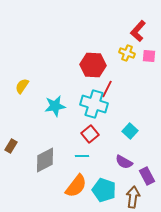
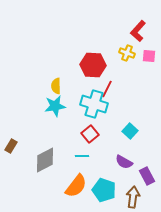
yellow semicircle: moved 34 px right; rotated 35 degrees counterclockwise
